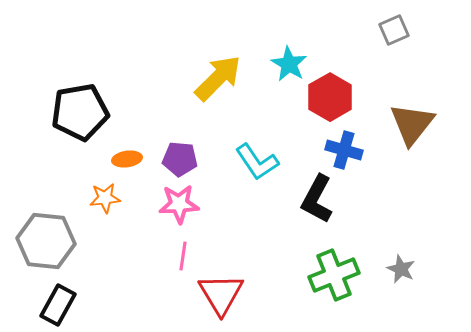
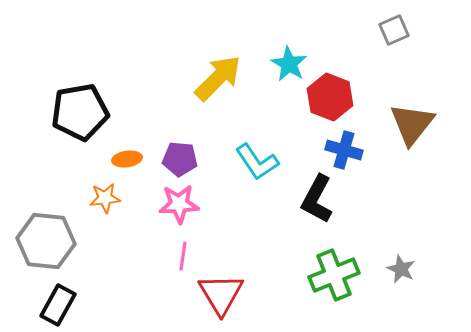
red hexagon: rotated 9 degrees counterclockwise
